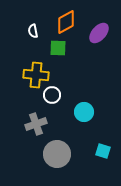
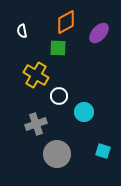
white semicircle: moved 11 px left
yellow cross: rotated 25 degrees clockwise
white circle: moved 7 px right, 1 px down
